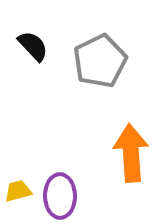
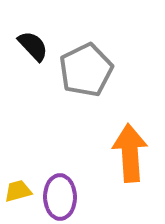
gray pentagon: moved 14 px left, 9 px down
orange arrow: moved 1 px left
purple ellipse: moved 1 px down
